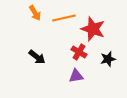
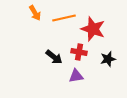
red cross: rotated 21 degrees counterclockwise
black arrow: moved 17 px right
